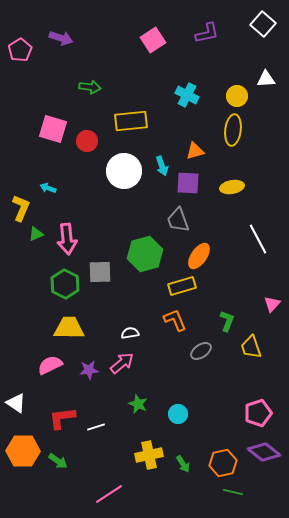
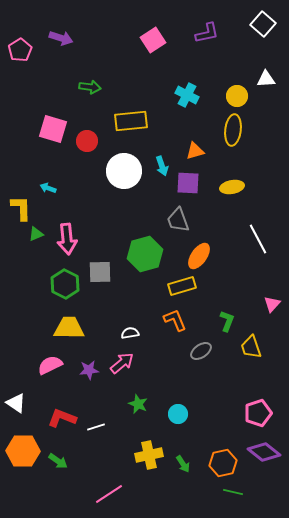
yellow L-shape at (21, 208): rotated 24 degrees counterclockwise
red L-shape at (62, 418): rotated 28 degrees clockwise
